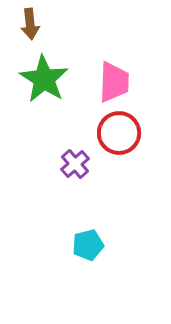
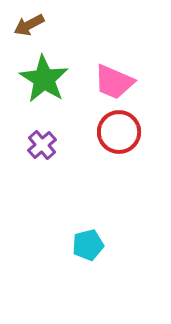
brown arrow: moved 1 px left, 1 px down; rotated 68 degrees clockwise
pink trapezoid: rotated 111 degrees clockwise
red circle: moved 1 px up
purple cross: moved 33 px left, 19 px up
